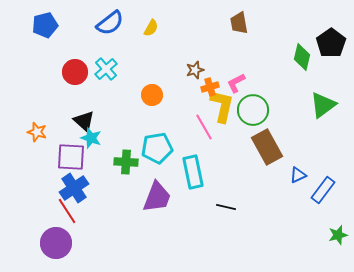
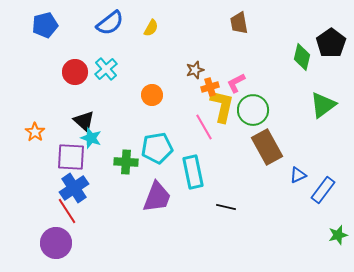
orange star: moved 2 px left; rotated 18 degrees clockwise
